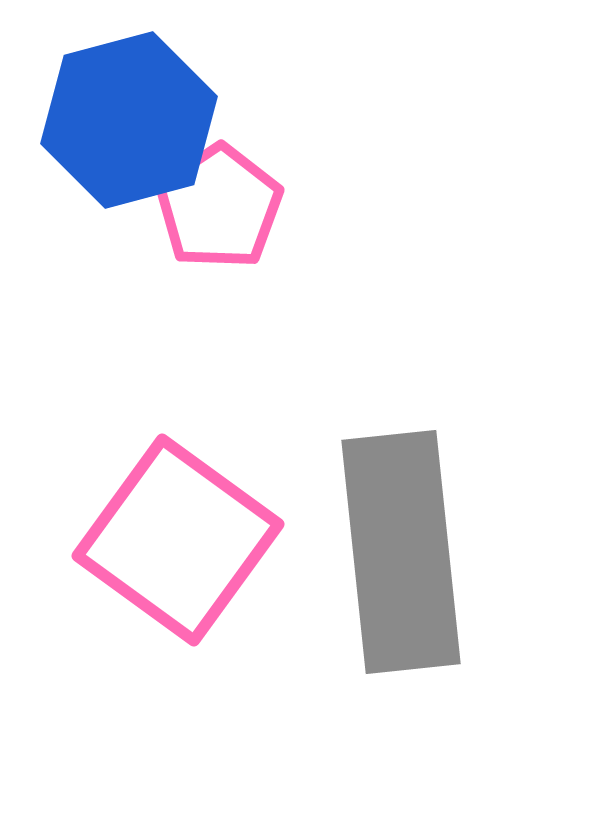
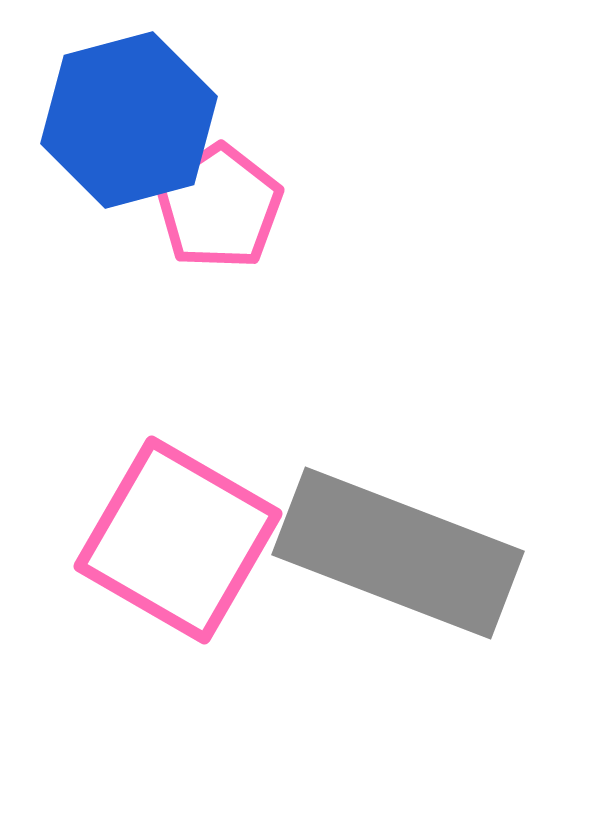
pink square: rotated 6 degrees counterclockwise
gray rectangle: moved 3 px left, 1 px down; rotated 63 degrees counterclockwise
